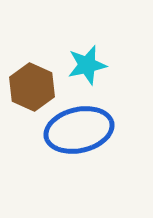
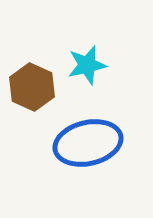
blue ellipse: moved 9 px right, 13 px down
